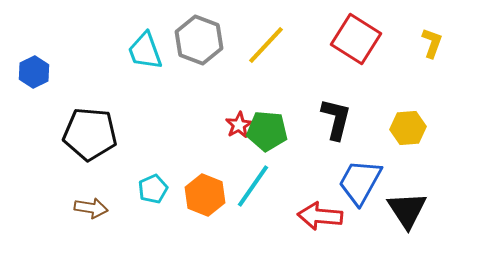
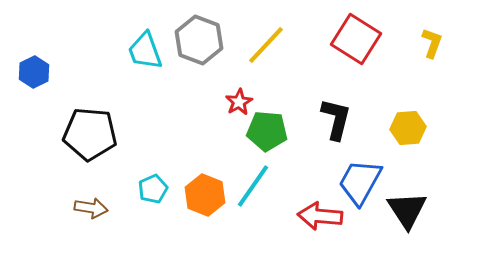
red star: moved 23 px up
